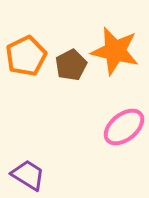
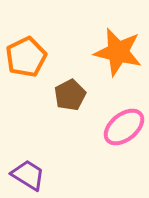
orange star: moved 3 px right, 1 px down
orange pentagon: moved 1 px down
brown pentagon: moved 1 px left, 30 px down
